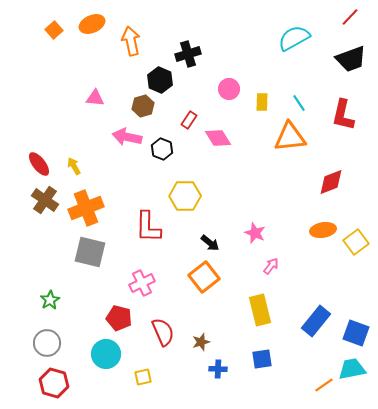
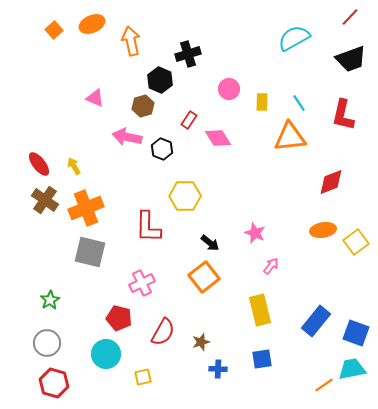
pink triangle at (95, 98): rotated 18 degrees clockwise
red semicircle at (163, 332): rotated 52 degrees clockwise
